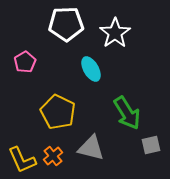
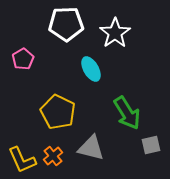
pink pentagon: moved 2 px left, 3 px up
